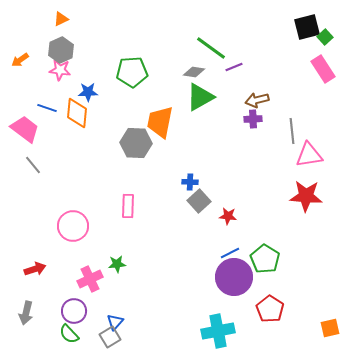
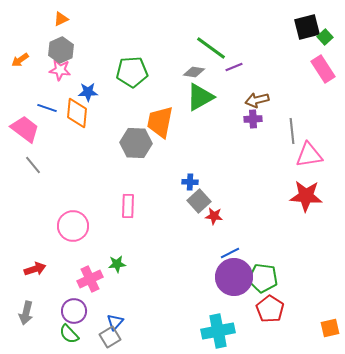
red star at (228, 216): moved 14 px left
green pentagon at (265, 259): moved 2 px left, 19 px down; rotated 24 degrees counterclockwise
